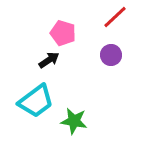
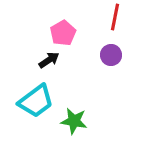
red line: rotated 36 degrees counterclockwise
pink pentagon: rotated 25 degrees clockwise
